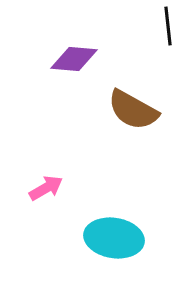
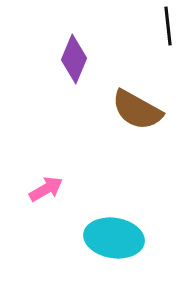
purple diamond: rotated 72 degrees counterclockwise
brown semicircle: moved 4 px right
pink arrow: moved 1 px down
